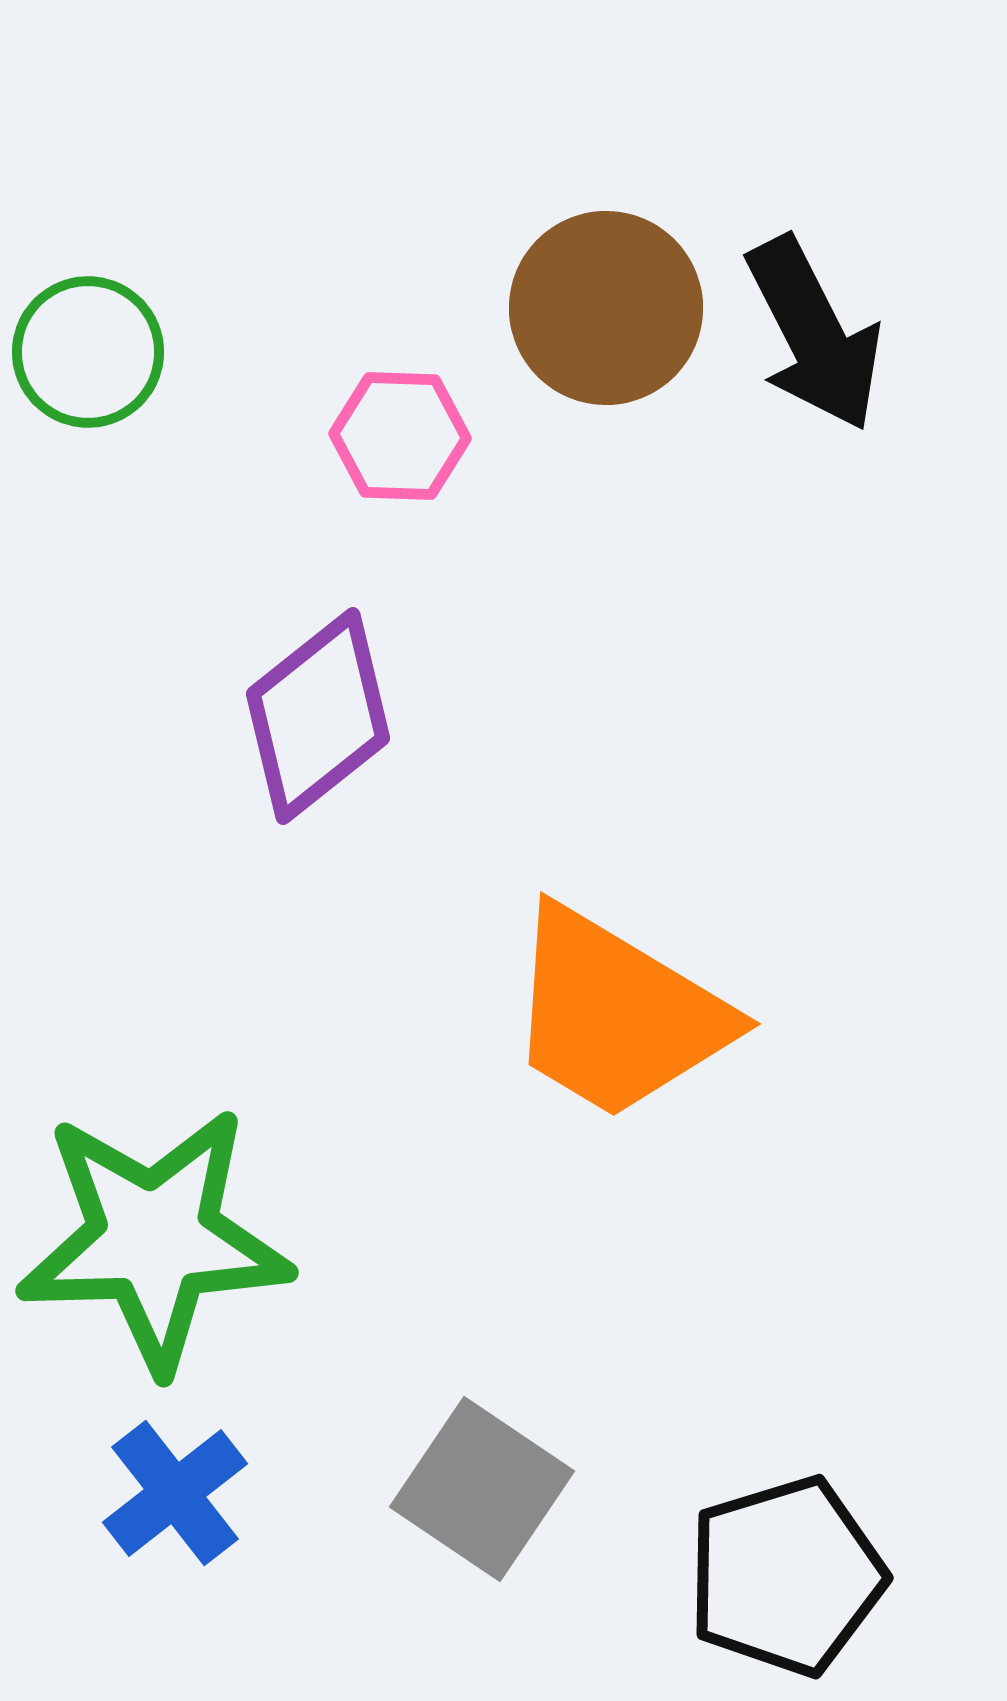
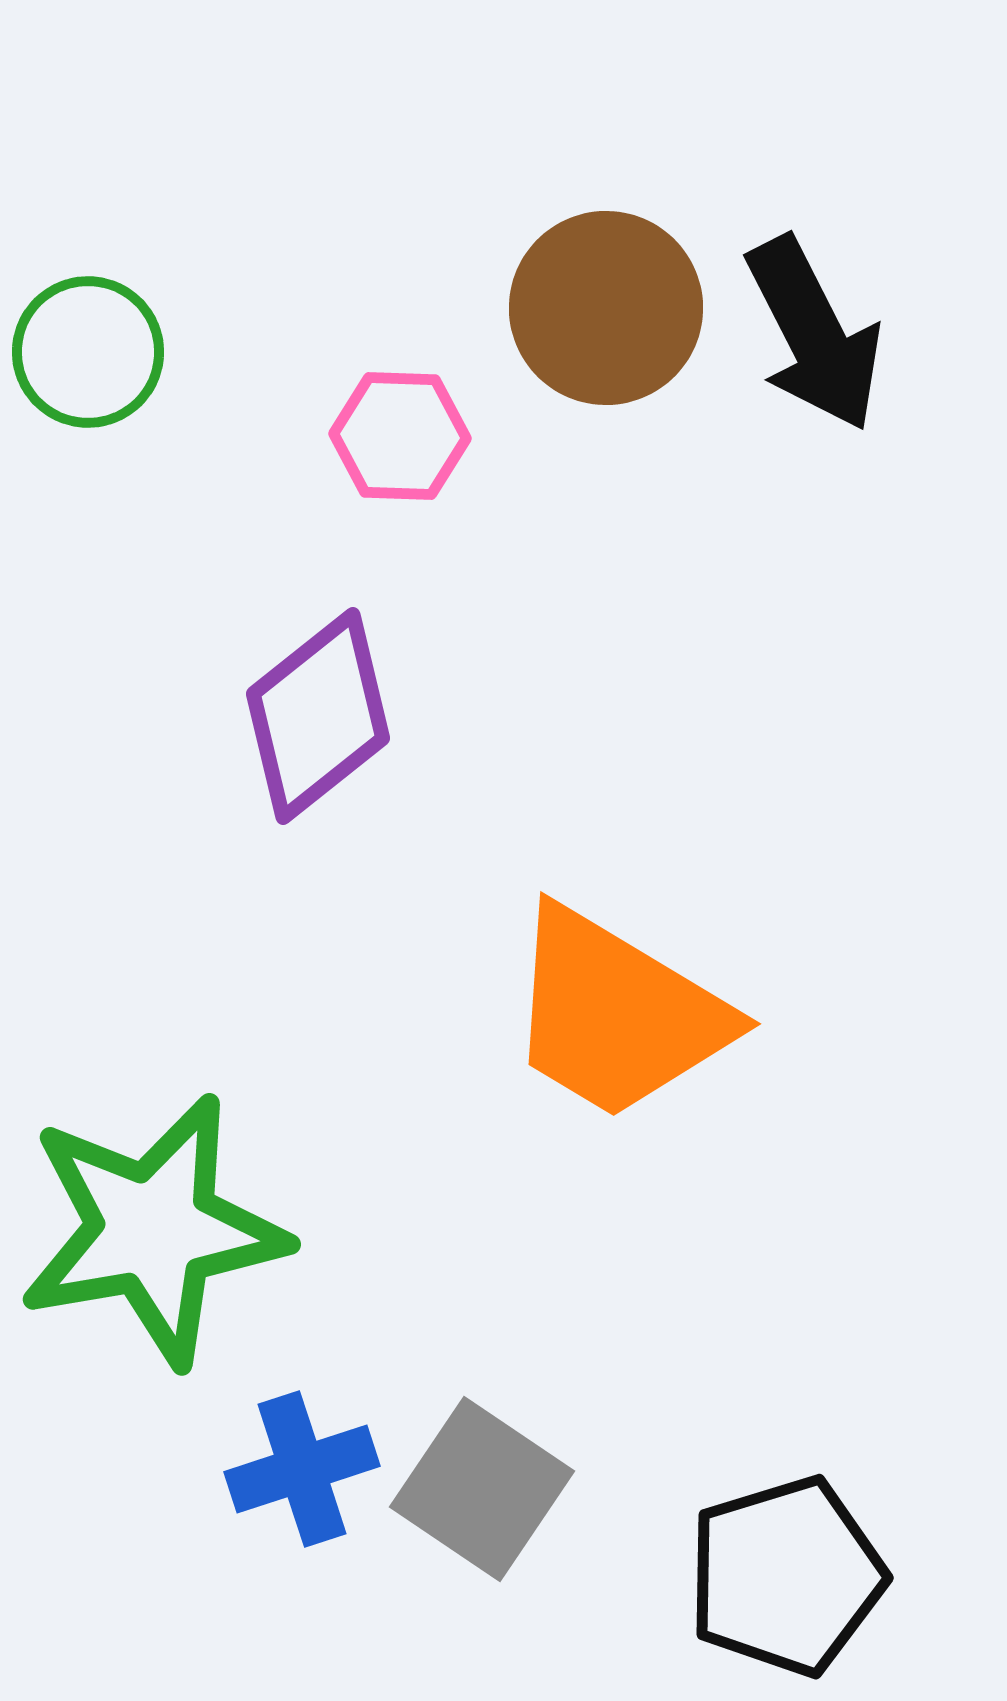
green star: moved 1 px left, 9 px up; rotated 8 degrees counterclockwise
blue cross: moved 127 px right, 24 px up; rotated 20 degrees clockwise
